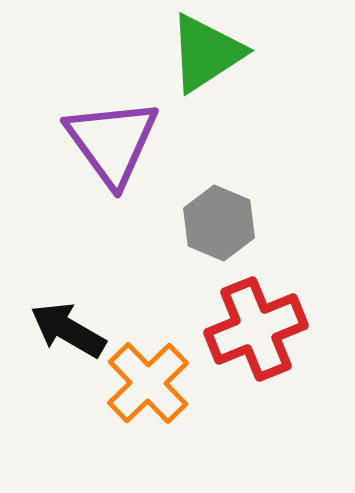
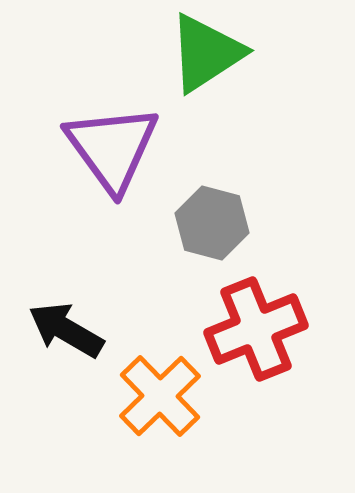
purple triangle: moved 6 px down
gray hexagon: moved 7 px left; rotated 8 degrees counterclockwise
black arrow: moved 2 px left
orange cross: moved 12 px right, 13 px down
